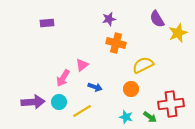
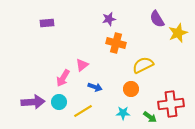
yellow line: moved 1 px right
cyan star: moved 3 px left, 4 px up; rotated 16 degrees counterclockwise
